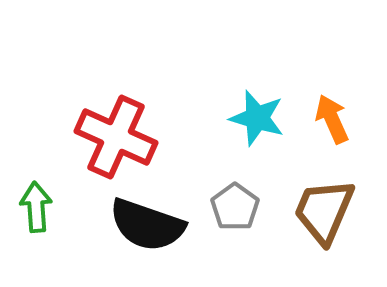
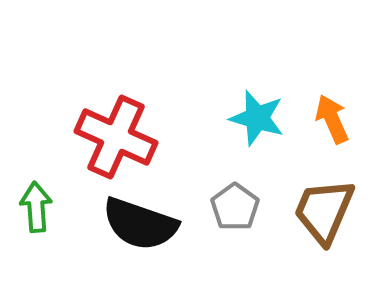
black semicircle: moved 7 px left, 1 px up
